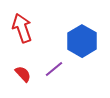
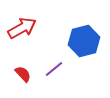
red arrow: rotated 80 degrees clockwise
blue hexagon: moved 2 px right; rotated 16 degrees clockwise
